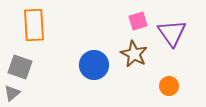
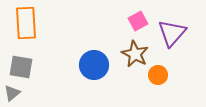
pink square: rotated 12 degrees counterclockwise
orange rectangle: moved 8 px left, 2 px up
purple triangle: rotated 16 degrees clockwise
brown star: moved 1 px right
gray square: moved 1 px right; rotated 10 degrees counterclockwise
orange circle: moved 11 px left, 11 px up
